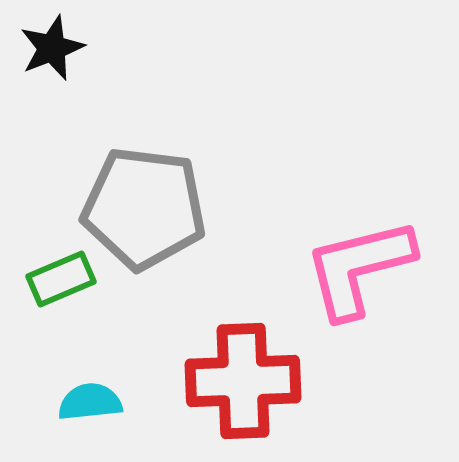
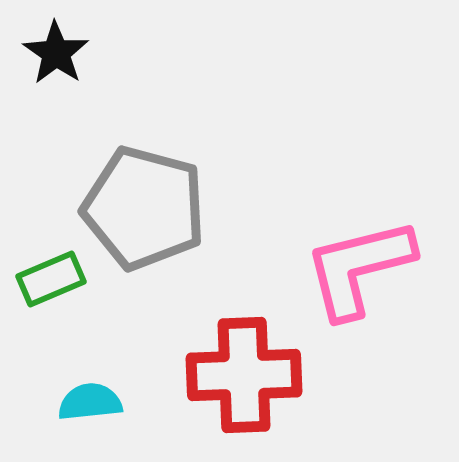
black star: moved 4 px right, 5 px down; rotated 16 degrees counterclockwise
gray pentagon: rotated 8 degrees clockwise
green rectangle: moved 10 px left
red cross: moved 1 px right, 6 px up
